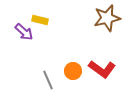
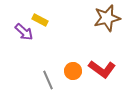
yellow rectangle: rotated 14 degrees clockwise
